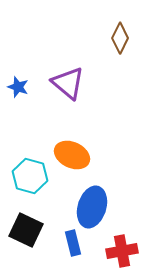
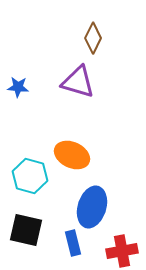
brown diamond: moved 27 px left
purple triangle: moved 10 px right, 1 px up; rotated 24 degrees counterclockwise
blue star: rotated 15 degrees counterclockwise
black square: rotated 12 degrees counterclockwise
